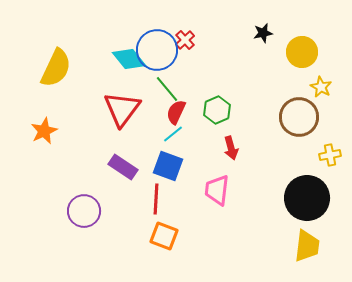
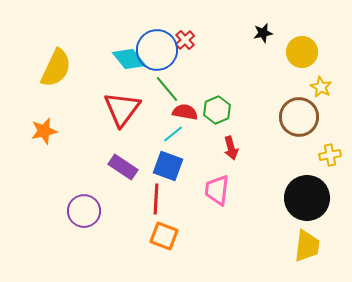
red semicircle: moved 9 px right; rotated 75 degrees clockwise
orange star: rotated 12 degrees clockwise
